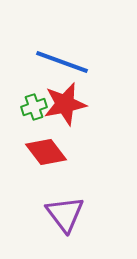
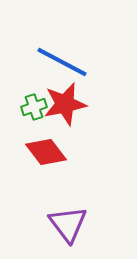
blue line: rotated 8 degrees clockwise
purple triangle: moved 3 px right, 10 px down
